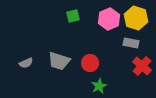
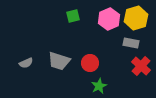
yellow hexagon: rotated 25 degrees clockwise
red cross: moved 1 px left
